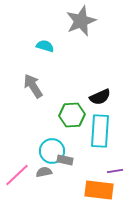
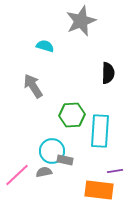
black semicircle: moved 8 px right, 24 px up; rotated 65 degrees counterclockwise
